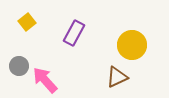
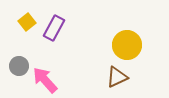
purple rectangle: moved 20 px left, 5 px up
yellow circle: moved 5 px left
